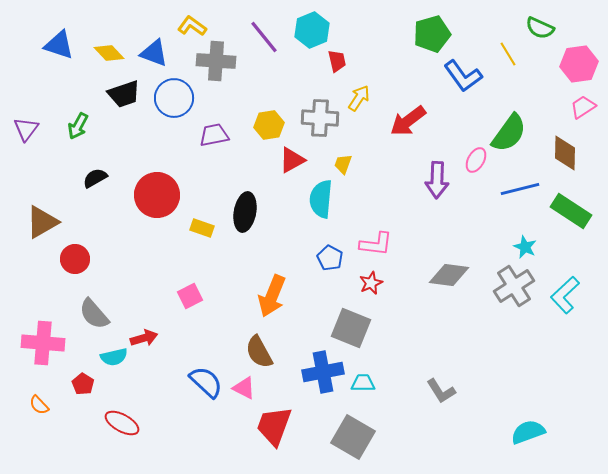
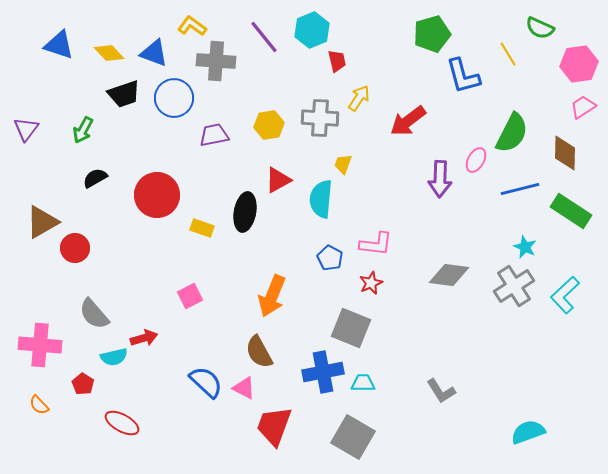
blue L-shape at (463, 76): rotated 21 degrees clockwise
green arrow at (78, 126): moved 5 px right, 4 px down
green semicircle at (509, 133): moved 3 px right; rotated 9 degrees counterclockwise
red triangle at (292, 160): moved 14 px left, 20 px down
purple arrow at (437, 180): moved 3 px right, 1 px up
red circle at (75, 259): moved 11 px up
pink cross at (43, 343): moved 3 px left, 2 px down
